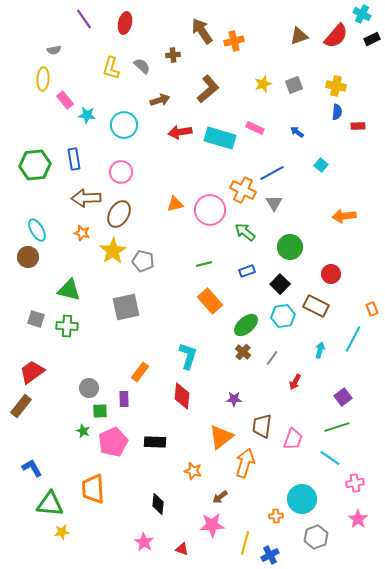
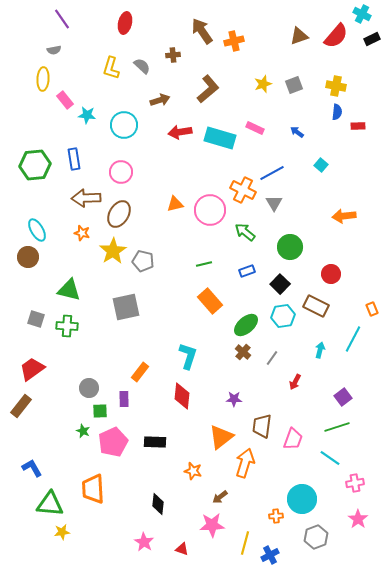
purple line at (84, 19): moved 22 px left
red trapezoid at (32, 372): moved 3 px up
